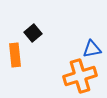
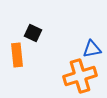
black square: rotated 24 degrees counterclockwise
orange rectangle: moved 2 px right
